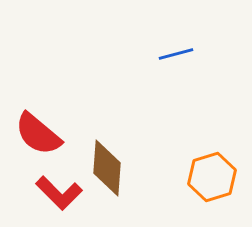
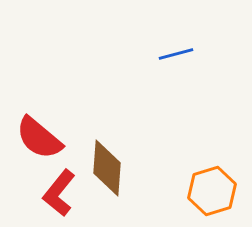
red semicircle: moved 1 px right, 4 px down
orange hexagon: moved 14 px down
red L-shape: rotated 84 degrees clockwise
